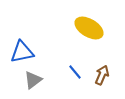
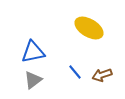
blue triangle: moved 11 px right
brown arrow: rotated 132 degrees counterclockwise
